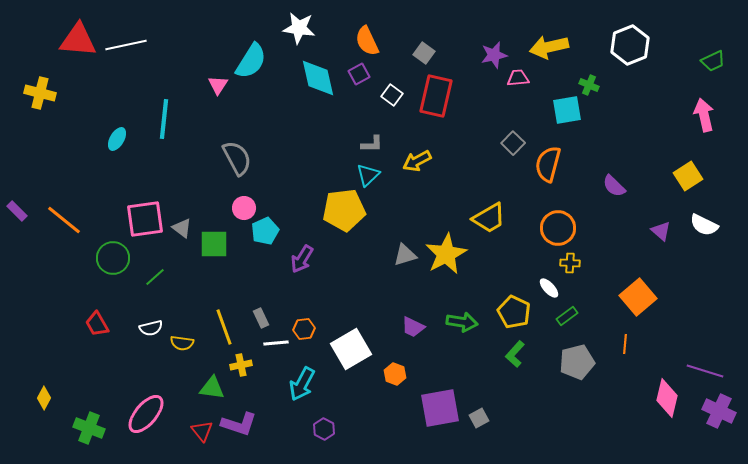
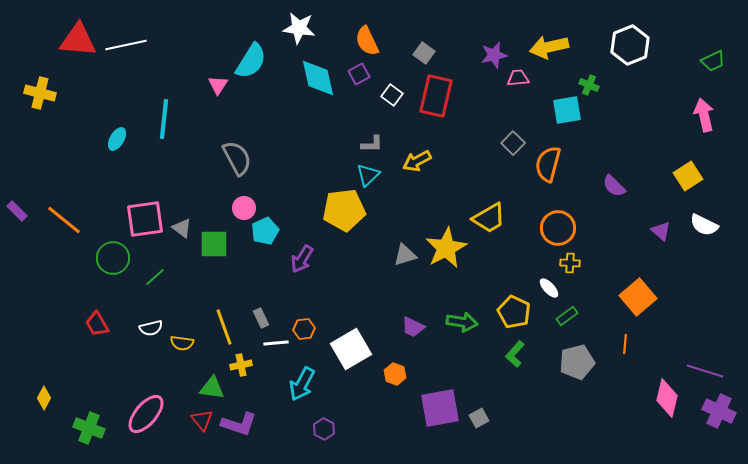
yellow star at (446, 254): moved 6 px up
red triangle at (202, 431): moved 11 px up
